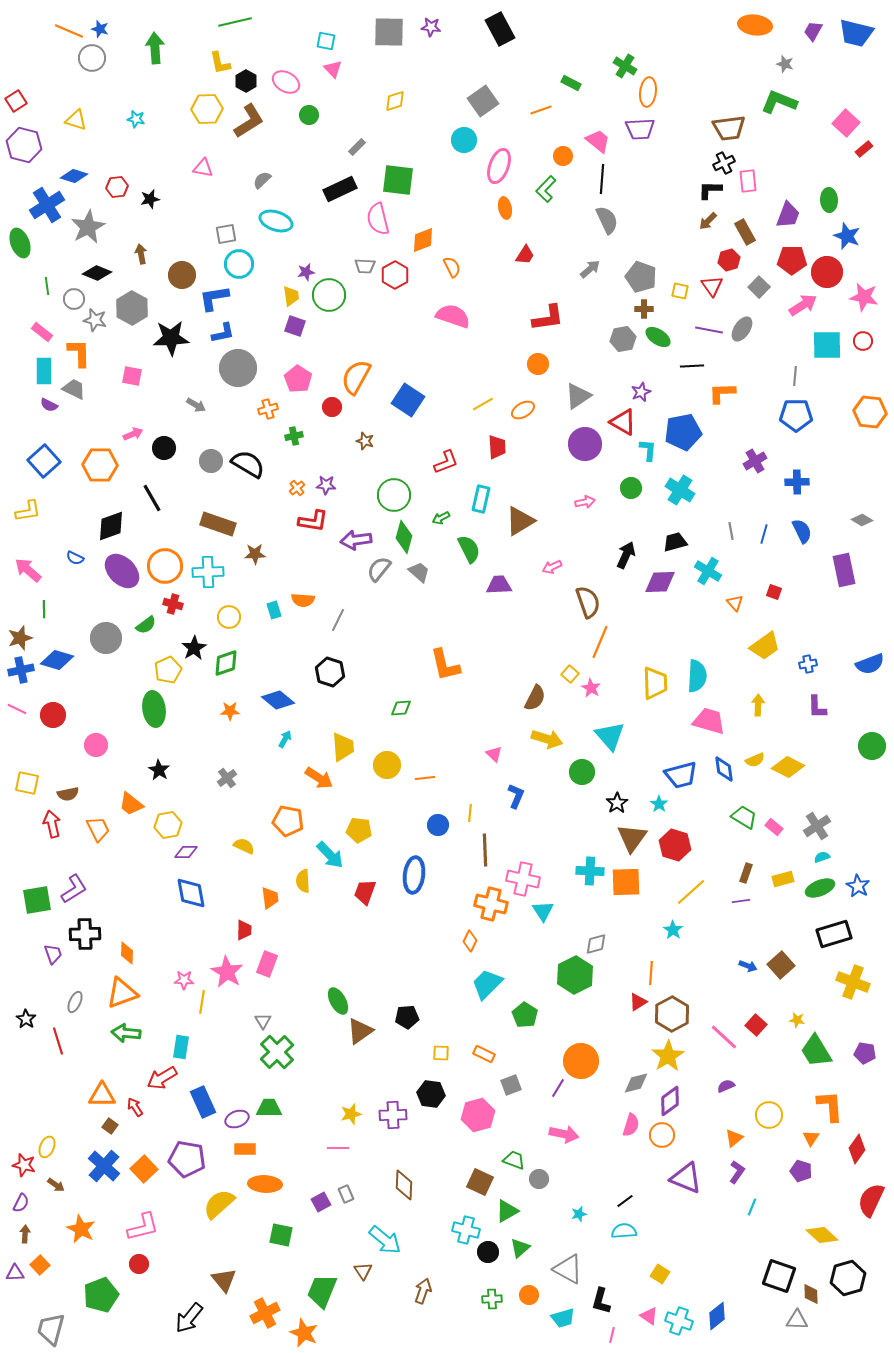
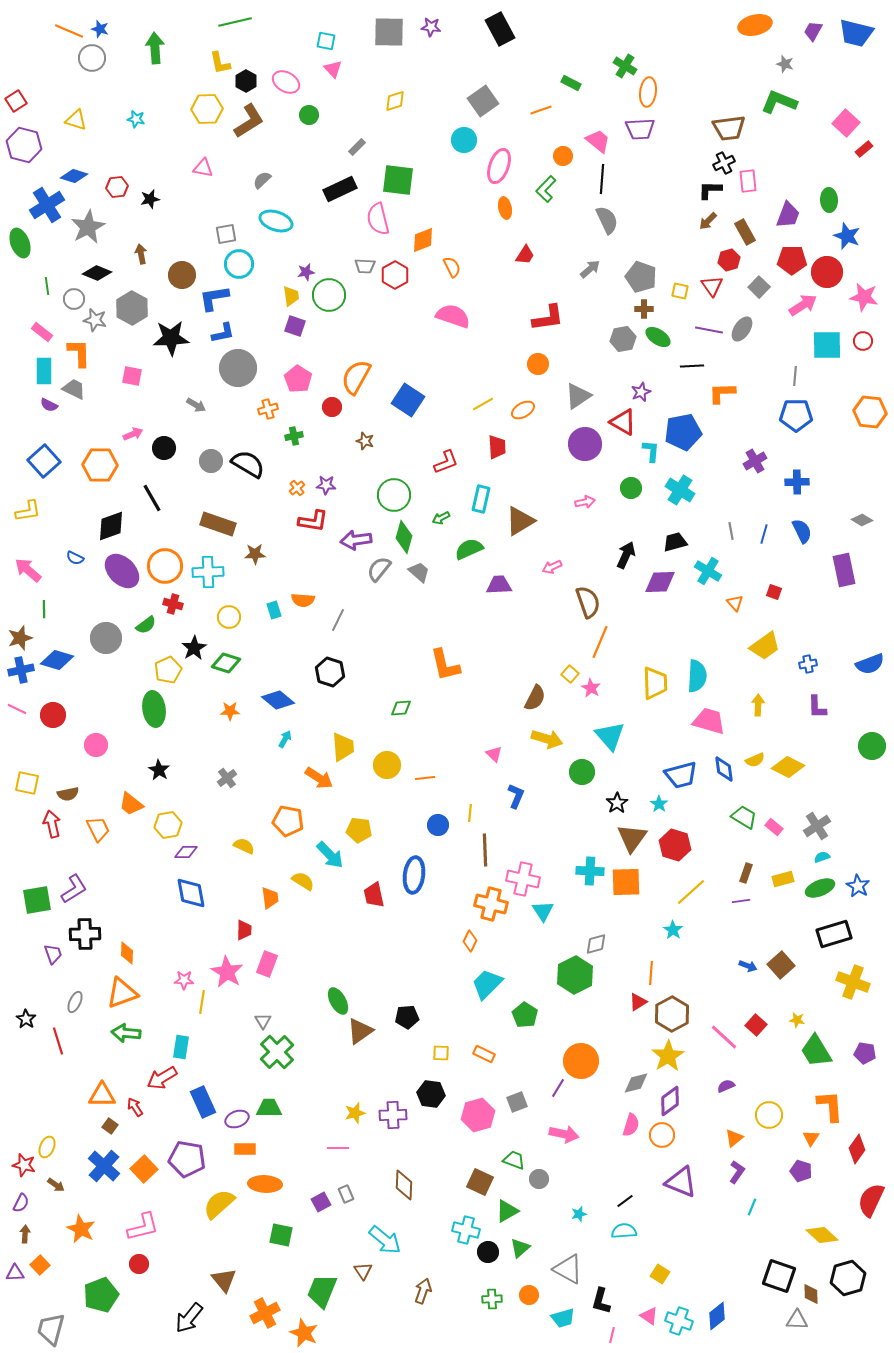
orange ellipse at (755, 25): rotated 20 degrees counterclockwise
cyan L-shape at (648, 450): moved 3 px right, 1 px down
green semicircle at (469, 549): rotated 88 degrees counterclockwise
green diamond at (226, 663): rotated 36 degrees clockwise
yellow semicircle at (303, 881): rotated 125 degrees clockwise
red trapezoid at (365, 892): moved 9 px right, 3 px down; rotated 32 degrees counterclockwise
gray square at (511, 1085): moved 6 px right, 17 px down
yellow star at (351, 1114): moved 4 px right, 1 px up
purple triangle at (686, 1178): moved 5 px left, 4 px down
